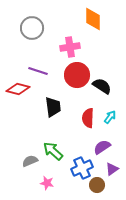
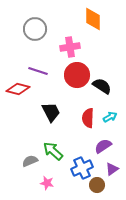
gray circle: moved 3 px right, 1 px down
black trapezoid: moved 2 px left, 5 px down; rotated 20 degrees counterclockwise
cyan arrow: rotated 24 degrees clockwise
purple semicircle: moved 1 px right, 1 px up
